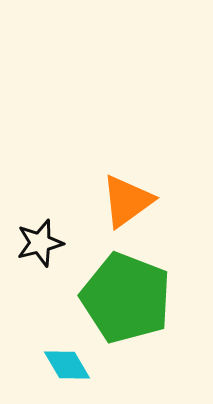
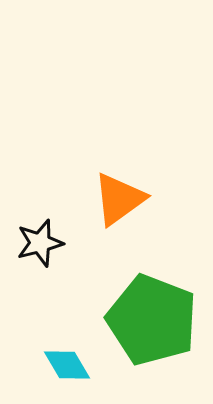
orange triangle: moved 8 px left, 2 px up
green pentagon: moved 26 px right, 22 px down
